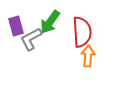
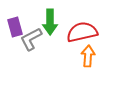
green arrow: rotated 35 degrees counterclockwise
purple rectangle: moved 1 px left, 1 px down
red semicircle: rotated 100 degrees counterclockwise
